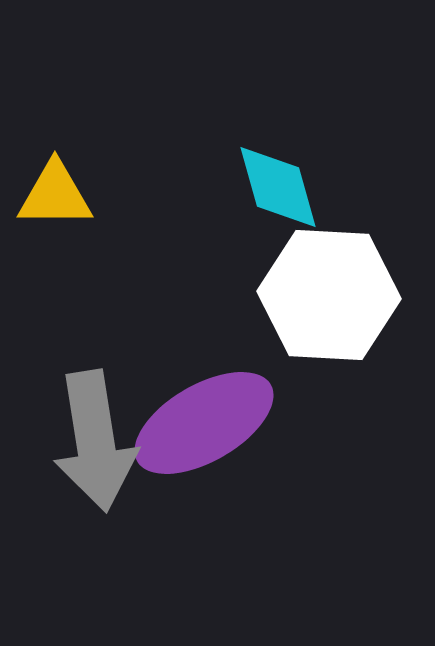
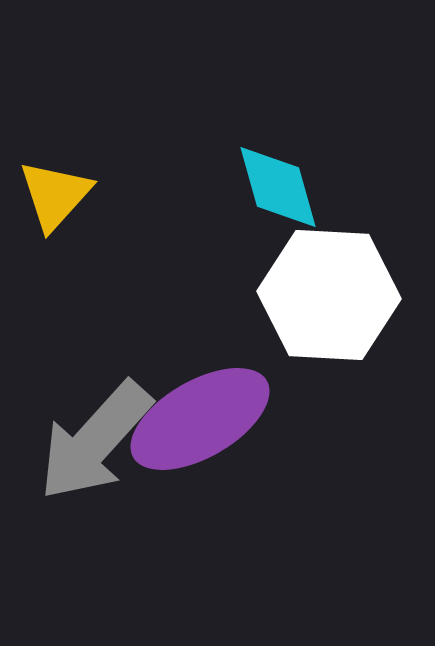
yellow triangle: rotated 48 degrees counterclockwise
purple ellipse: moved 4 px left, 4 px up
gray arrow: rotated 51 degrees clockwise
